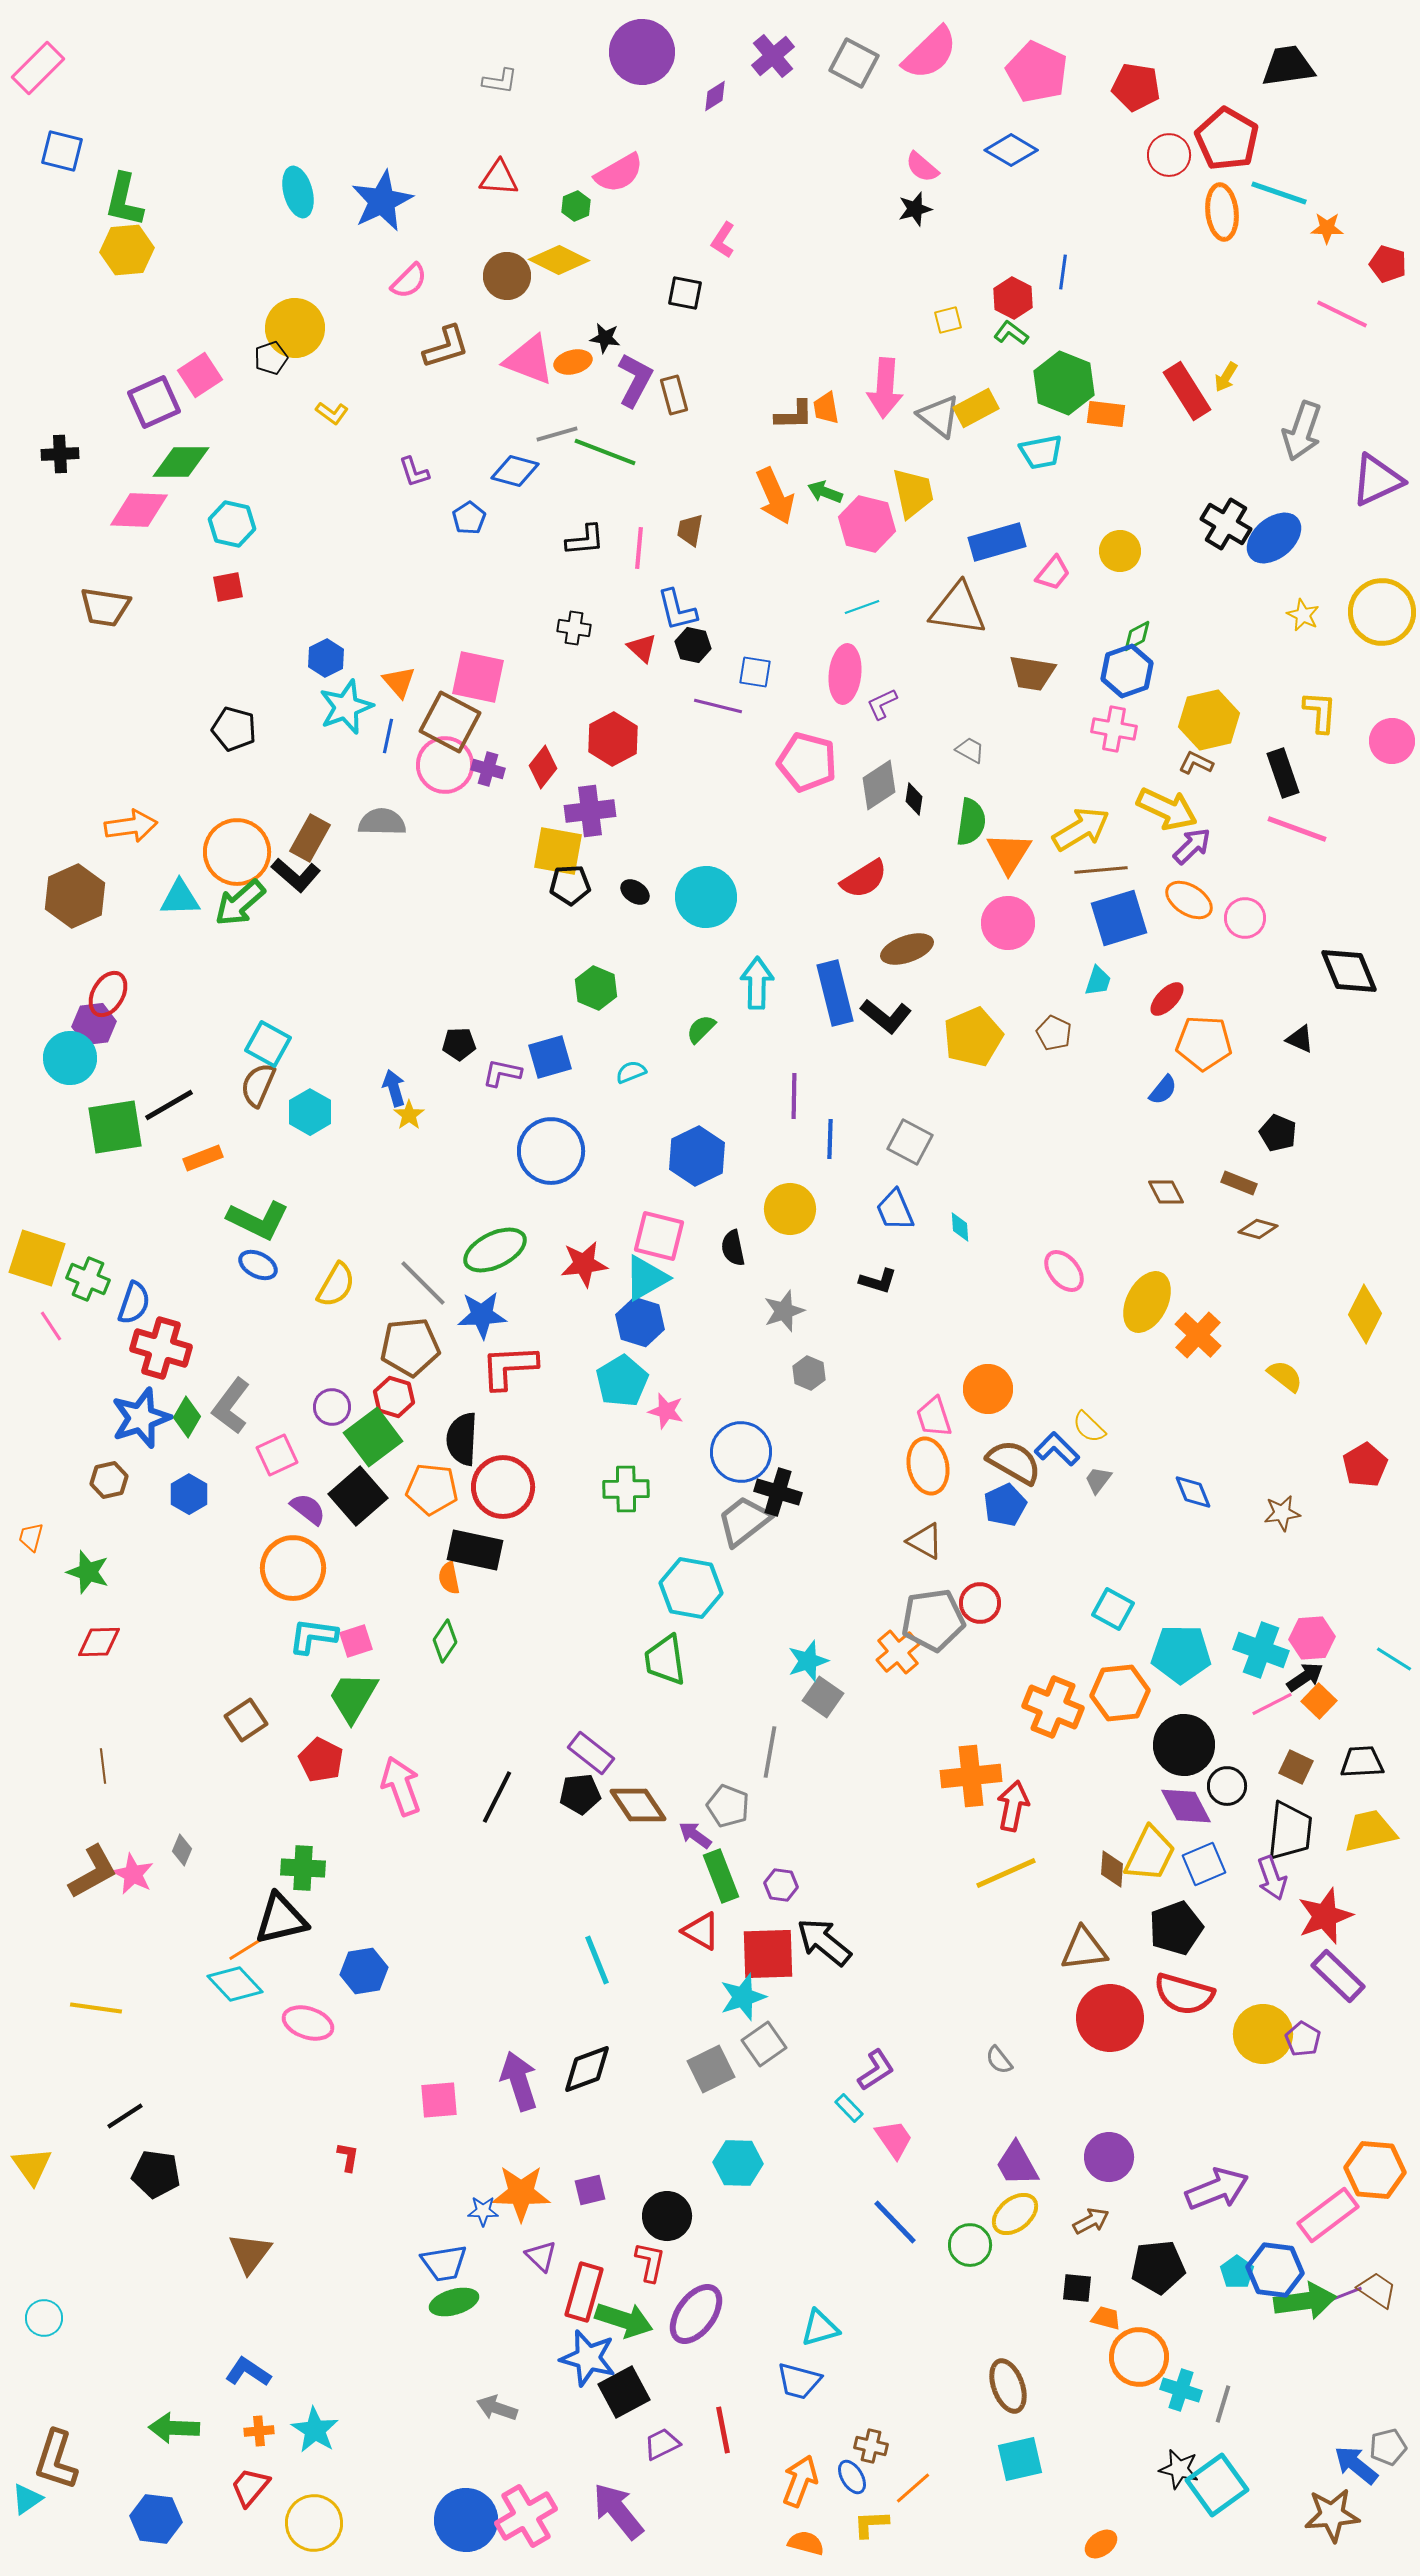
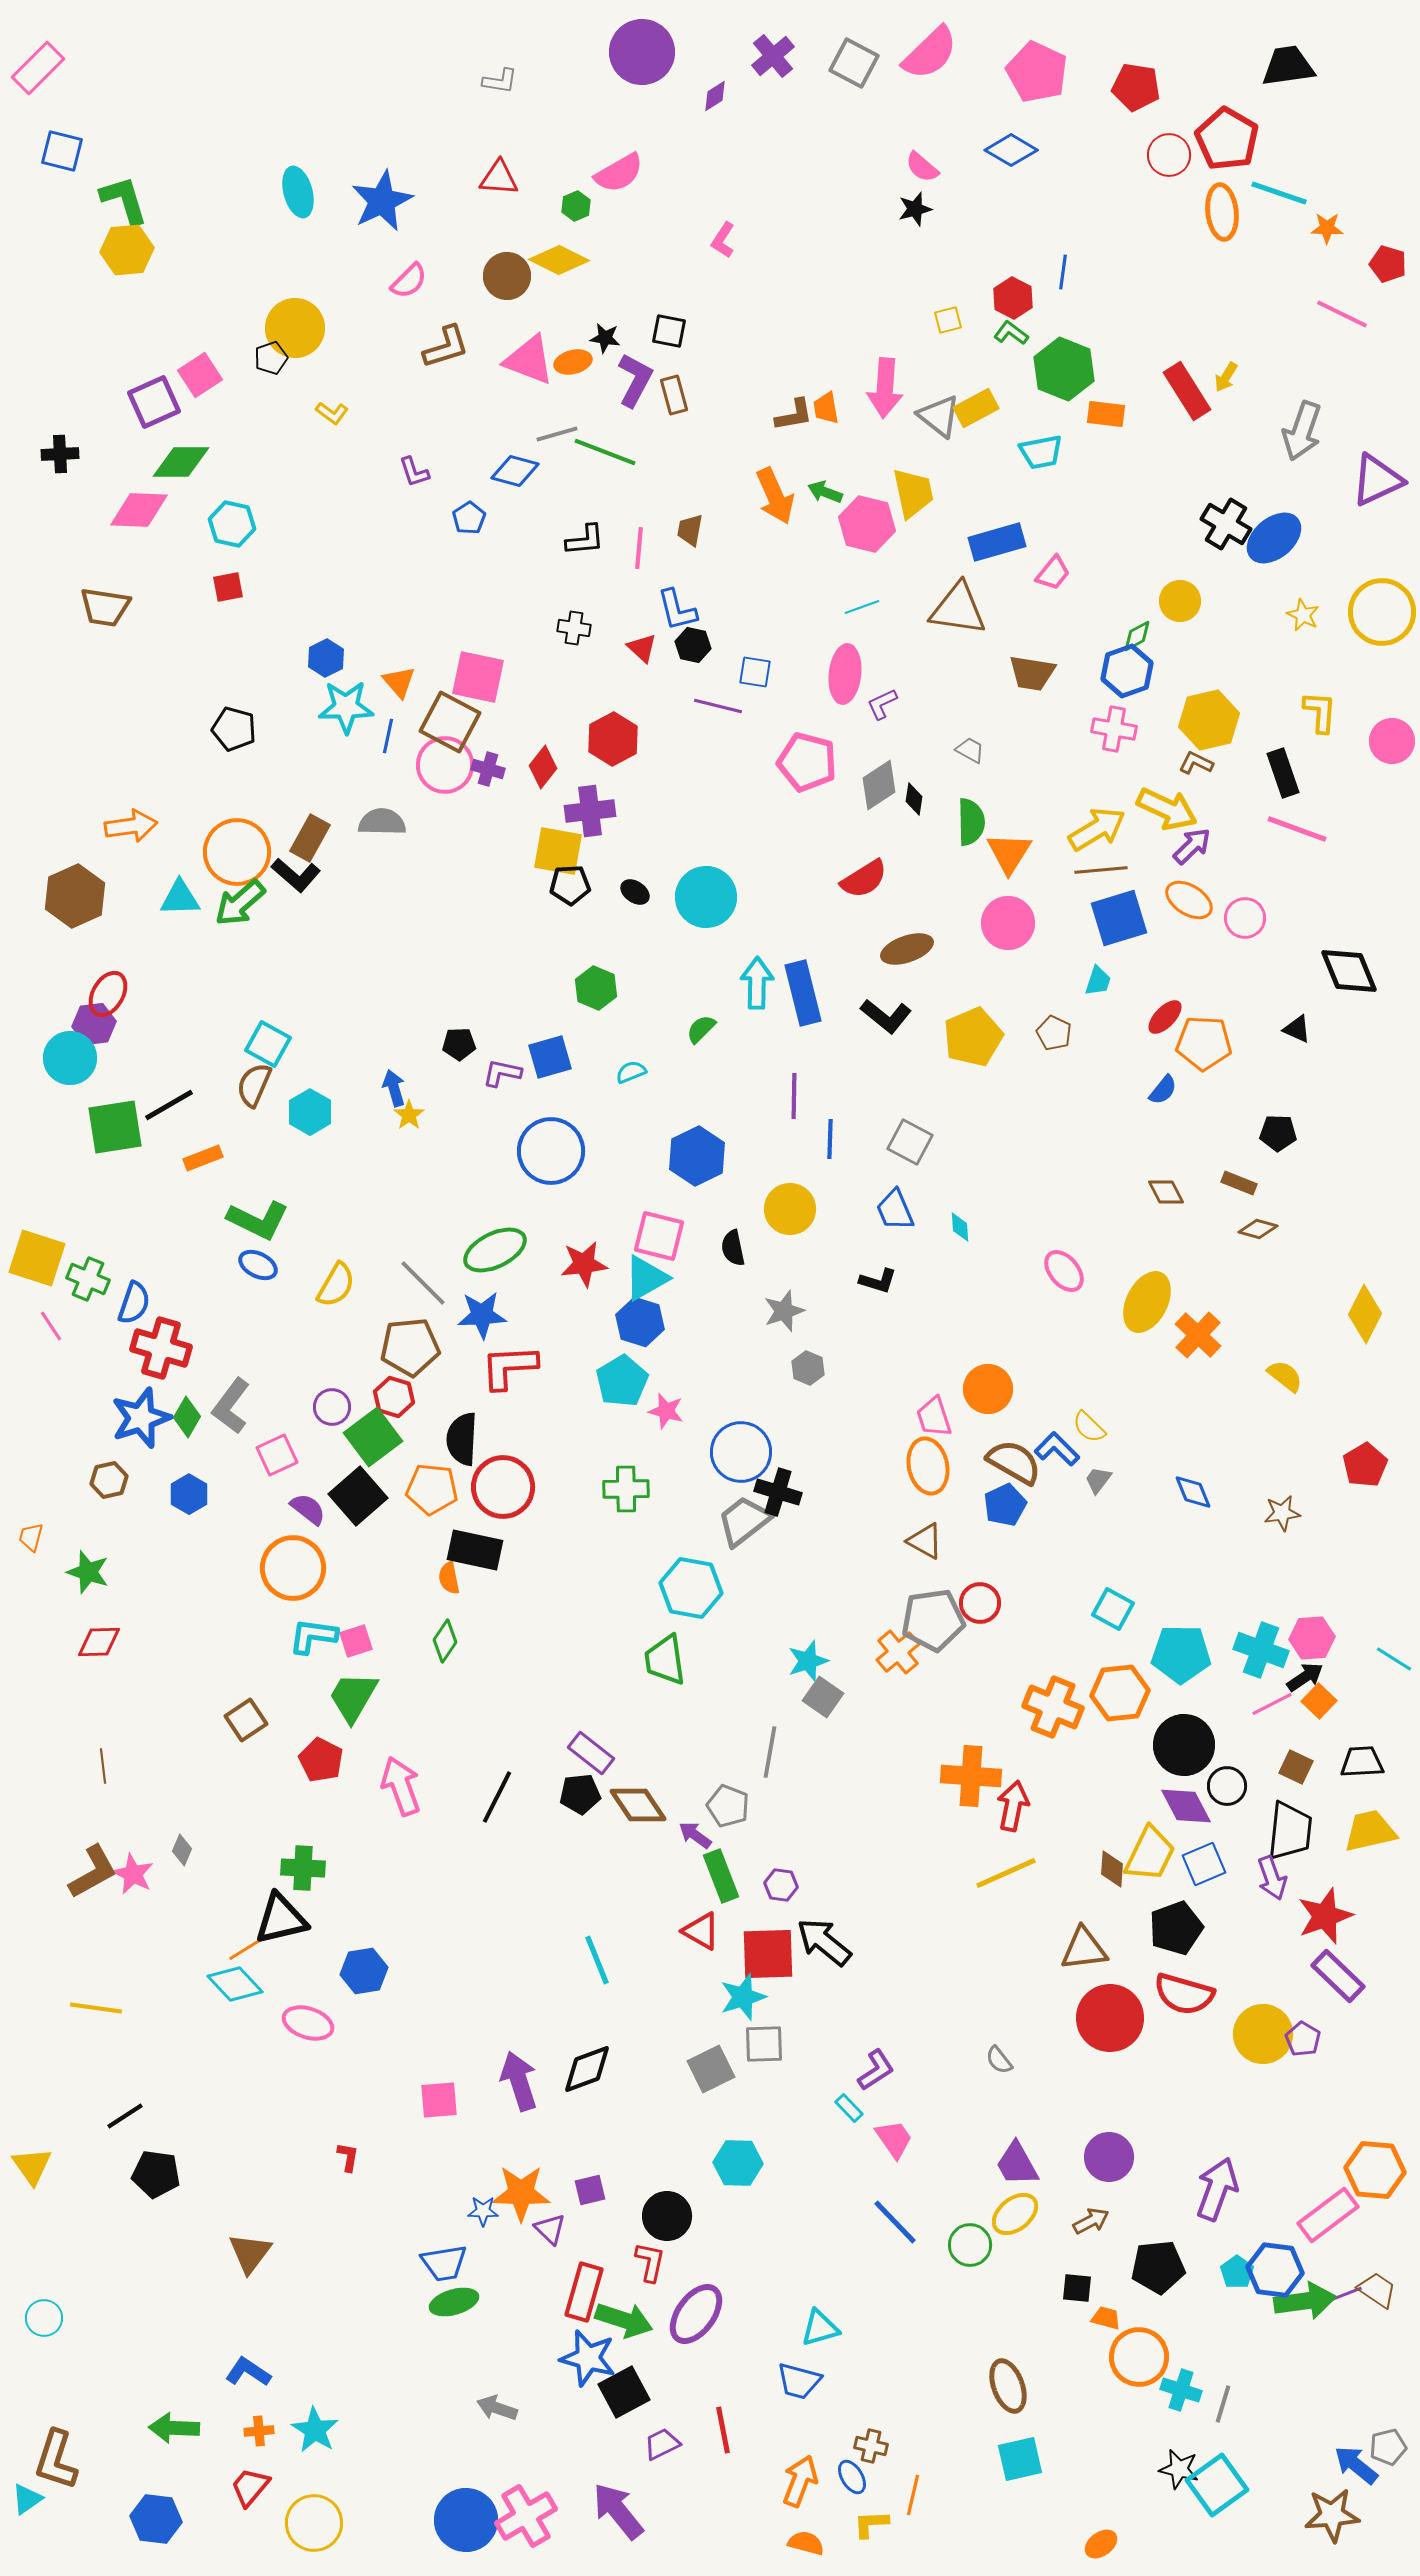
green L-shape at (124, 200): rotated 150 degrees clockwise
black square at (685, 293): moved 16 px left, 38 px down
green hexagon at (1064, 383): moved 14 px up
brown L-shape at (794, 415): rotated 9 degrees counterclockwise
yellow circle at (1120, 551): moved 60 px right, 50 px down
cyan star at (346, 707): rotated 20 degrees clockwise
green semicircle at (971, 822): rotated 9 degrees counterclockwise
yellow arrow at (1081, 829): moved 16 px right
blue rectangle at (835, 993): moved 32 px left
red ellipse at (1167, 999): moved 2 px left, 18 px down
black triangle at (1300, 1039): moved 3 px left, 10 px up
brown semicircle at (258, 1085): moved 4 px left
black pentagon at (1278, 1133): rotated 21 degrees counterclockwise
gray hexagon at (809, 1373): moved 1 px left, 5 px up
orange cross at (971, 1776): rotated 10 degrees clockwise
gray square at (764, 2044): rotated 33 degrees clockwise
purple arrow at (1217, 2189): rotated 48 degrees counterclockwise
purple triangle at (541, 2256): moved 9 px right, 27 px up
orange line at (913, 2488): moved 7 px down; rotated 36 degrees counterclockwise
